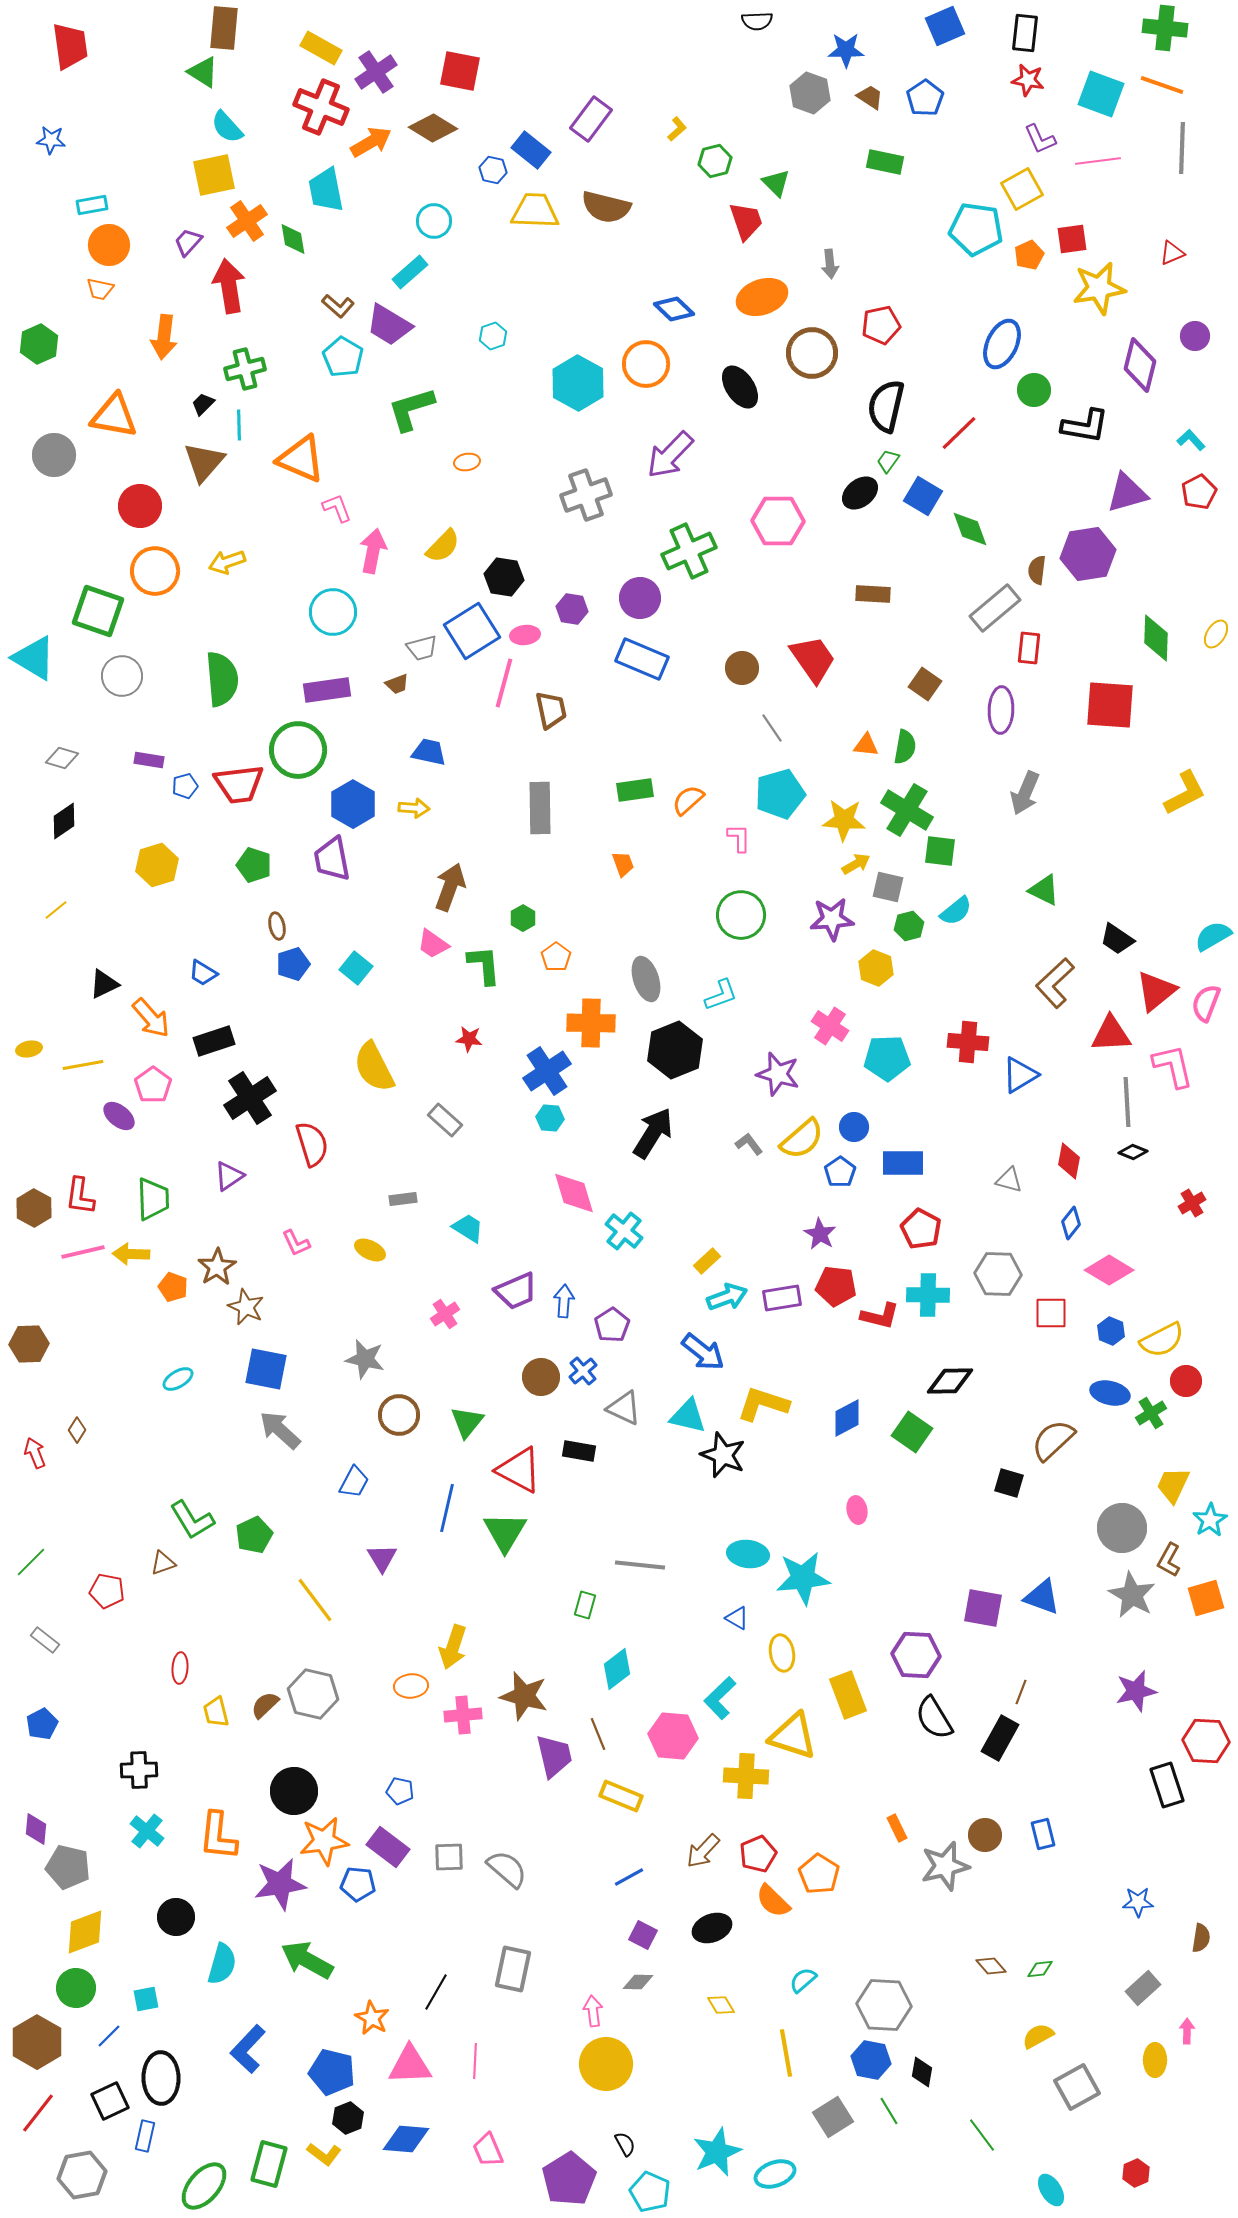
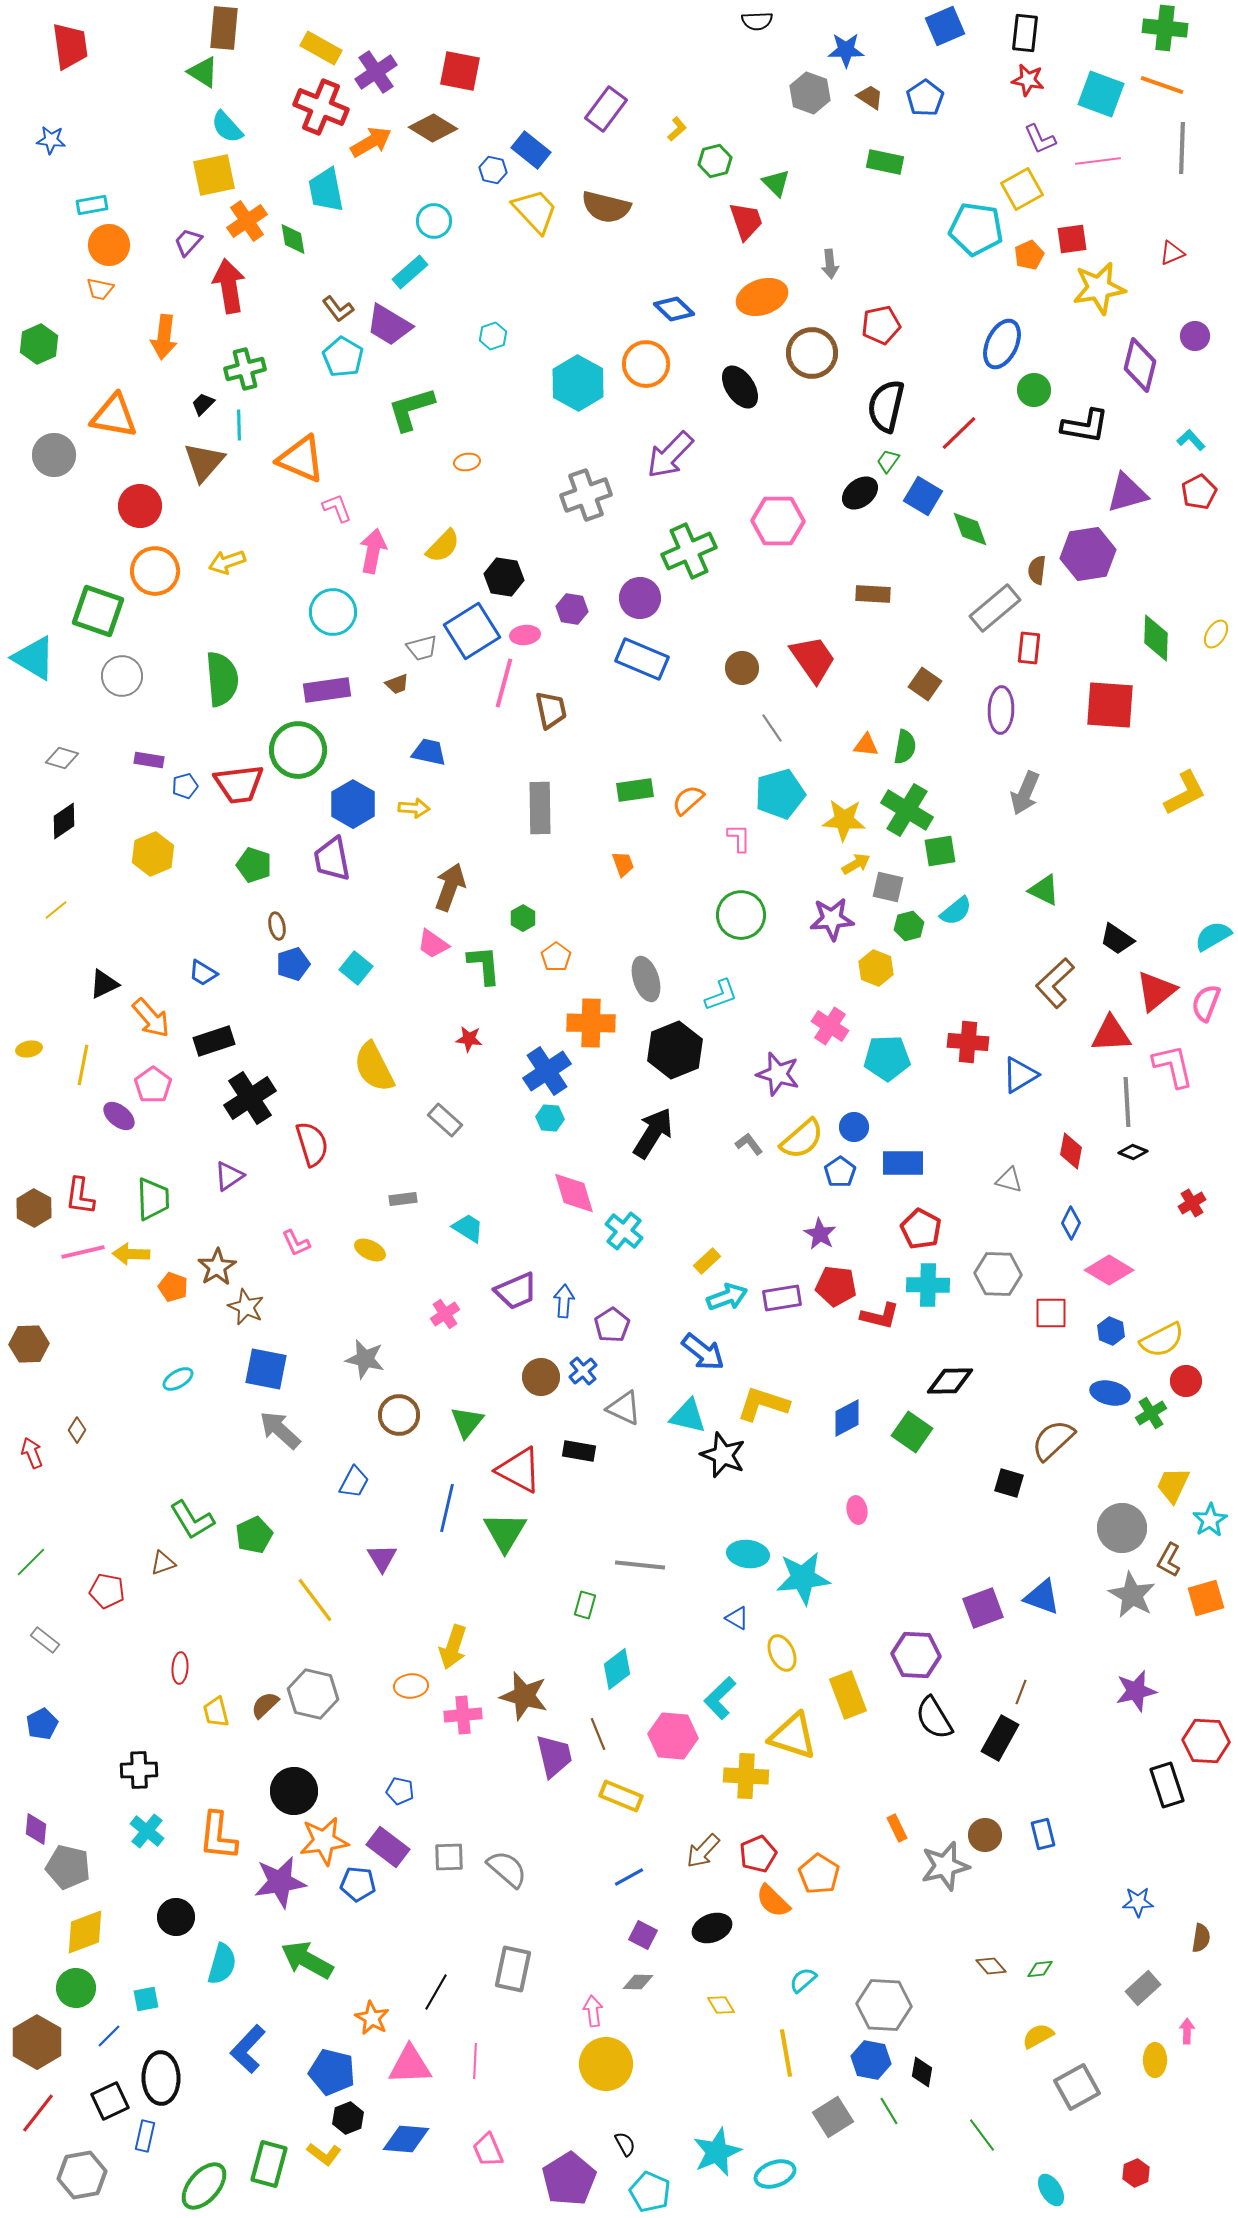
purple rectangle at (591, 119): moved 15 px right, 10 px up
yellow trapezoid at (535, 211): rotated 45 degrees clockwise
brown L-shape at (338, 306): moved 3 px down; rotated 12 degrees clockwise
green square at (940, 851): rotated 16 degrees counterclockwise
yellow hexagon at (157, 865): moved 4 px left, 11 px up; rotated 6 degrees counterclockwise
yellow line at (83, 1065): rotated 69 degrees counterclockwise
red diamond at (1069, 1161): moved 2 px right, 10 px up
blue diamond at (1071, 1223): rotated 12 degrees counterclockwise
cyan cross at (928, 1295): moved 10 px up
red arrow at (35, 1453): moved 3 px left
purple square at (983, 1608): rotated 30 degrees counterclockwise
yellow ellipse at (782, 1653): rotated 15 degrees counterclockwise
purple star at (280, 1884): moved 2 px up
